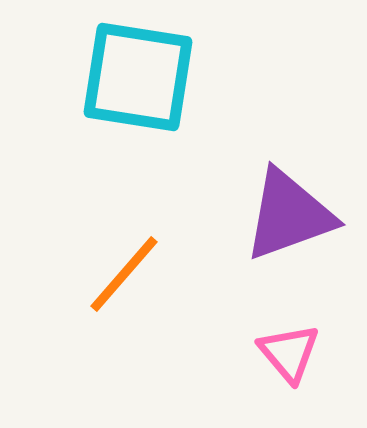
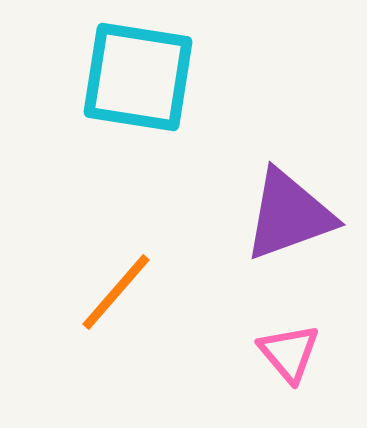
orange line: moved 8 px left, 18 px down
